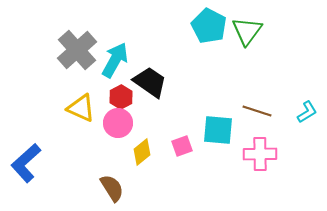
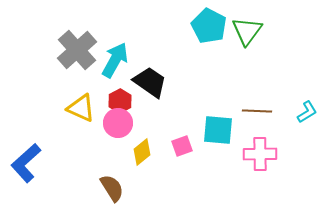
red hexagon: moved 1 px left, 4 px down
brown line: rotated 16 degrees counterclockwise
